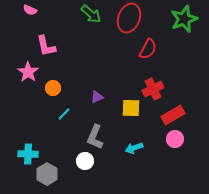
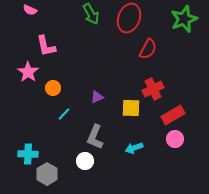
green arrow: rotated 20 degrees clockwise
